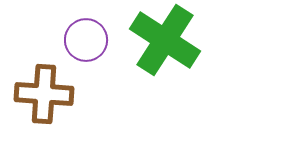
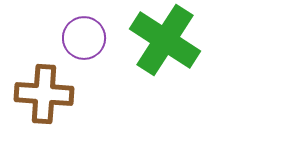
purple circle: moved 2 px left, 2 px up
